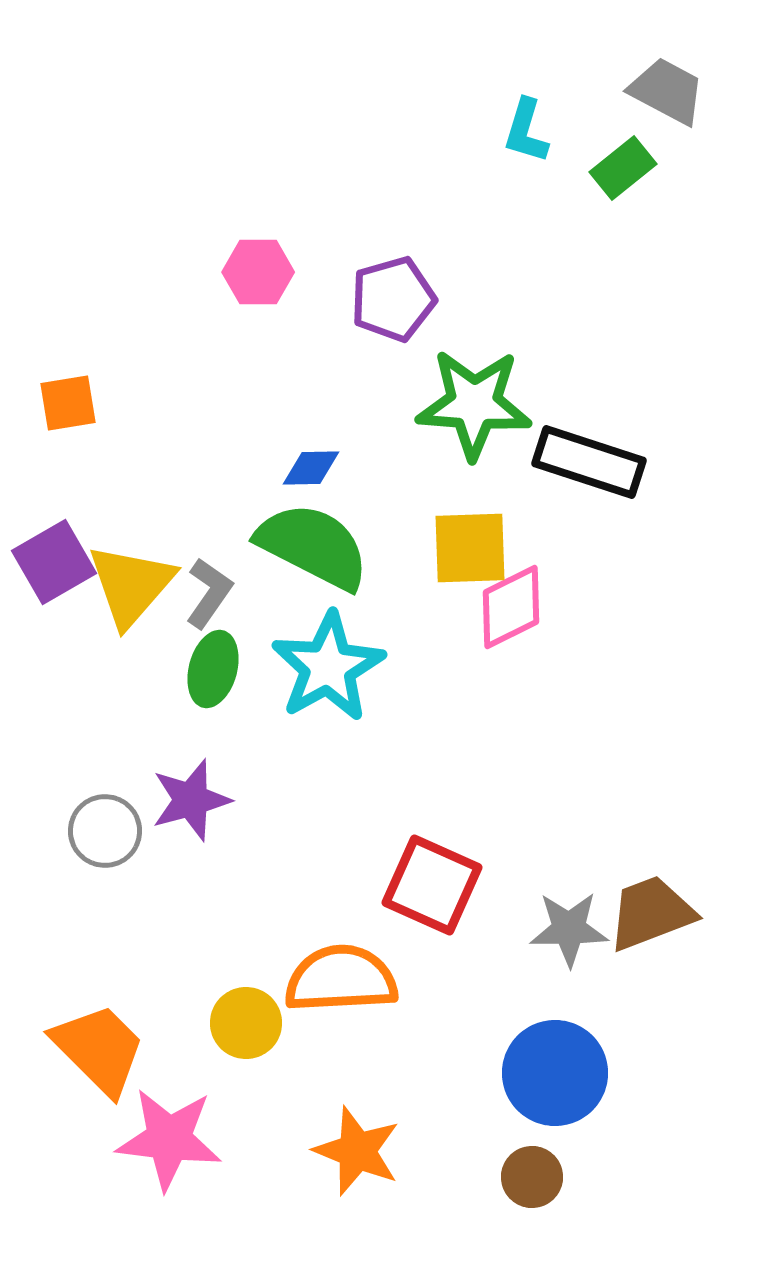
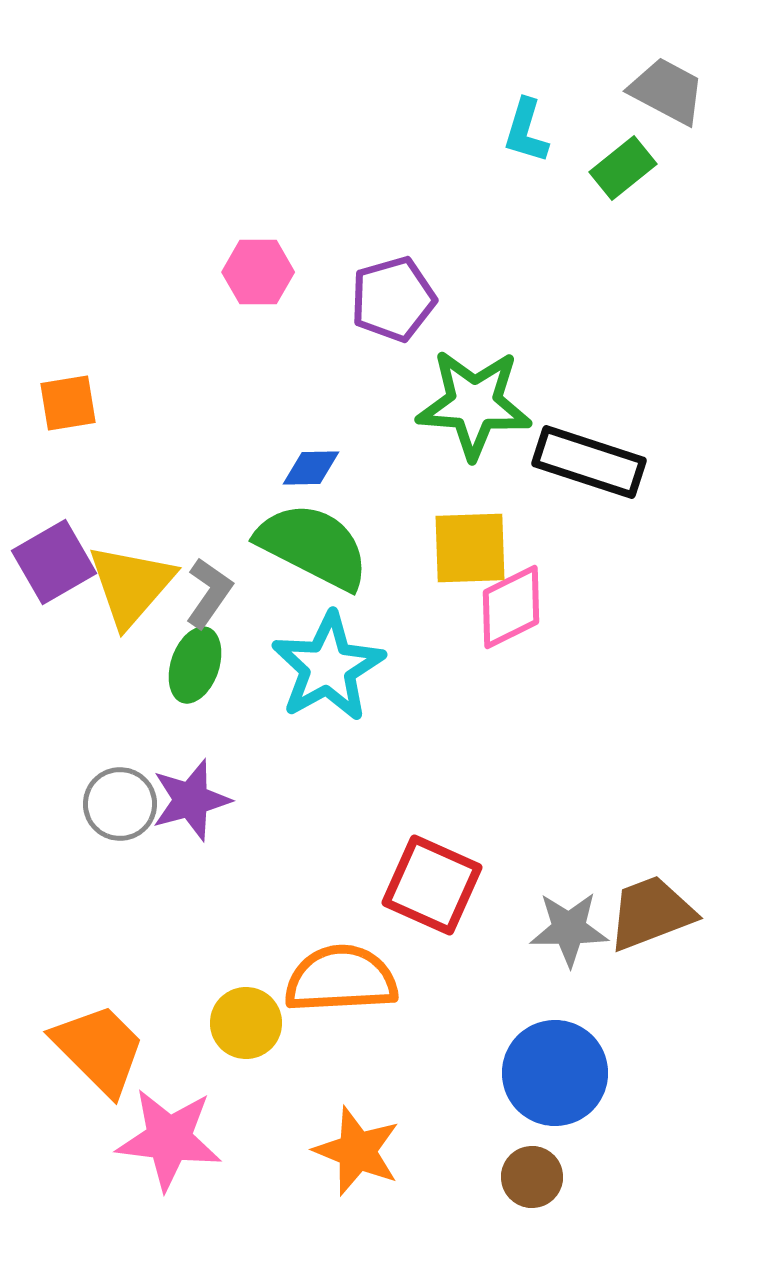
green ellipse: moved 18 px left, 4 px up; rotated 4 degrees clockwise
gray circle: moved 15 px right, 27 px up
